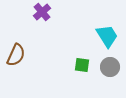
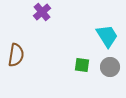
brown semicircle: rotated 15 degrees counterclockwise
